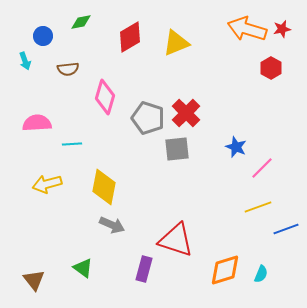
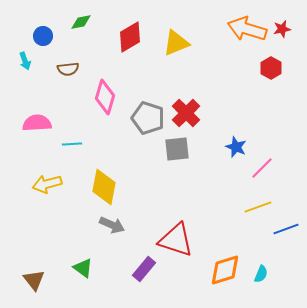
purple rectangle: rotated 25 degrees clockwise
